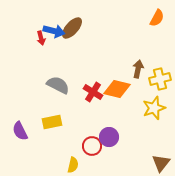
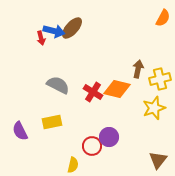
orange semicircle: moved 6 px right
brown triangle: moved 3 px left, 3 px up
